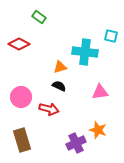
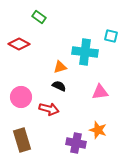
purple cross: rotated 36 degrees clockwise
